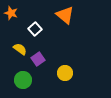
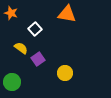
orange triangle: moved 2 px right, 1 px up; rotated 30 degrees counterclockwise
yellow semicircle: moved 1 px right, 1 px up
green circle: moved 11 px left, 2 px down
